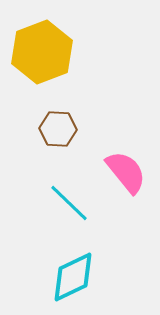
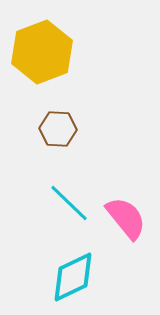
pink semicircle: moved 46 px down
